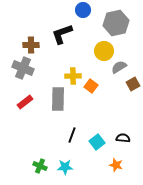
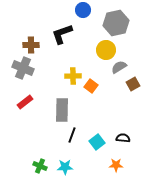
yellow circle: moved 2 px right, 1 px up
gray rectangle: moved 4 px right, 11 px down
orange star: rotated 16 degrees counterclockwise
